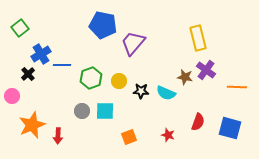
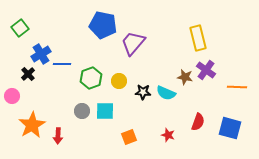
blue line: moved 1 px up
black star: moved 2 px right, 1 px down
orange star: rotated 8 degrees counterclockwise
